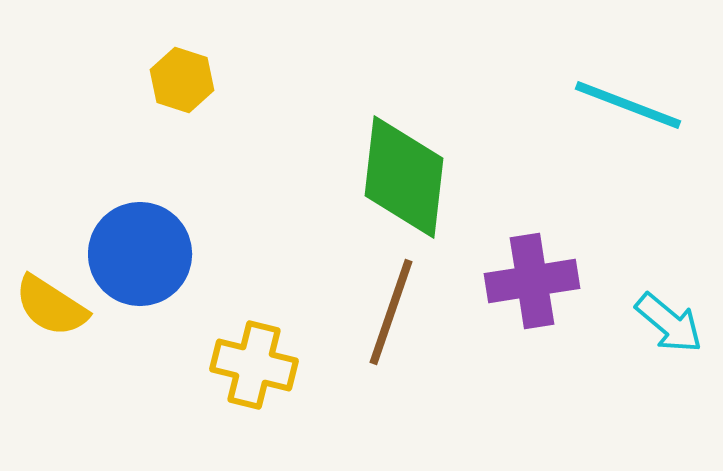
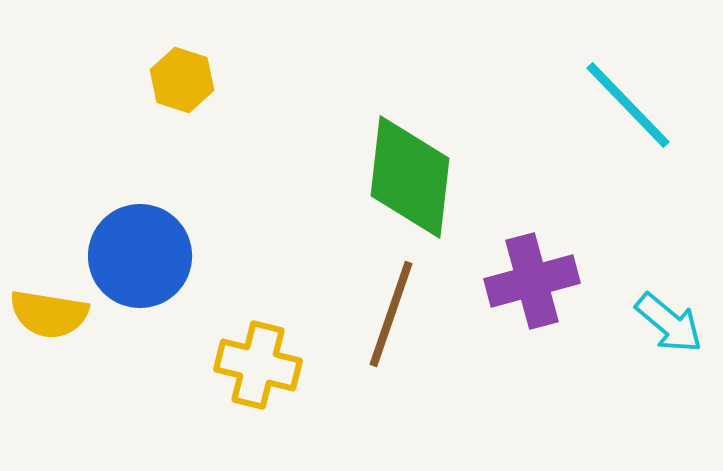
cyan line: rotated 25 degrees clockwise
green diamond: moved 6 px right
blue circle: moved 2 px down
purple cross: rotated 6 degrees counterclockwise
yellow semicircle: moved 2 px left, 8 px down; rotated 24 degrees counterclockwise
brown line: moved 2 px down
yellow cross: moved 4 px right
